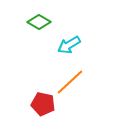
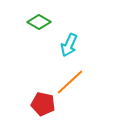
cyan arrow: rotated 35 degrees counterclockwise
